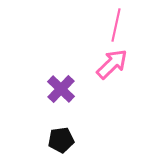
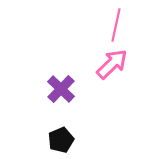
black pentagon: rotated 15 degrees counterclockwise
